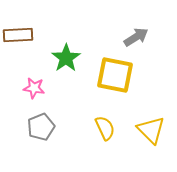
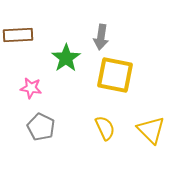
gray arrow: moved 35 px left; rotated 130 degrees clockwise
pink star: moved 3 px left
gray pentagon: rotated 24 degrees counterclockwise
